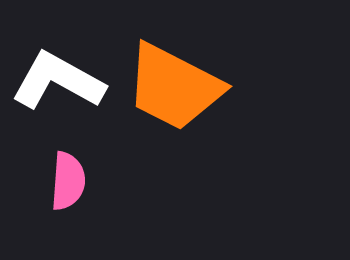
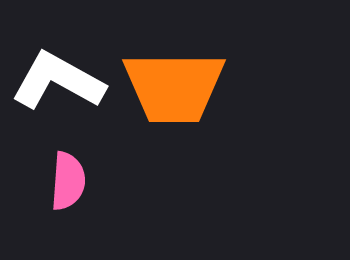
orange trapezoid: rotated 27 degrees counterclockwise
